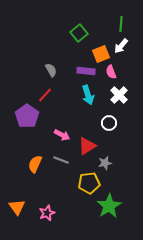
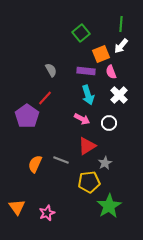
green square: moved 2 px right
red line: moved 3 px down
pink arrow: moved 20 px right, 16 px up
gray star: rotated 16 degrees counterclockwise
yellow pentagon: moved 1 px up
